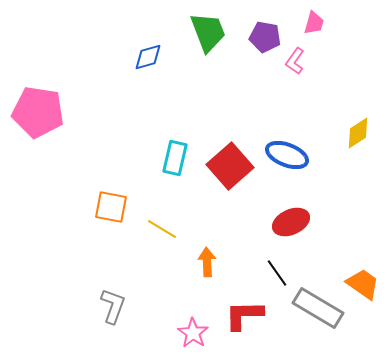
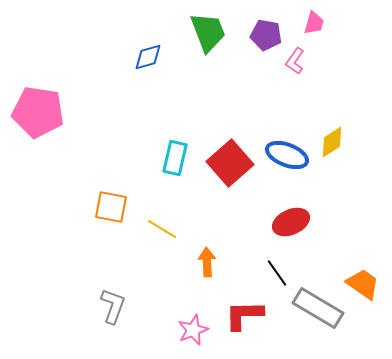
purple pentagon: moved 1 px right, 2 px up
yellow diamond: moved 26 px left, 9 px down
red square: moved 3 px up
pink star: moved 3 px up; rotated 16 degrees clockwise
